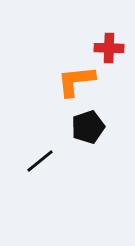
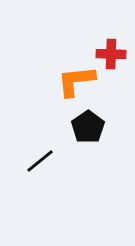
red cross: moved 2 px right, 6 px down
black pentagon: rotated 16 degrees counterclockwise
